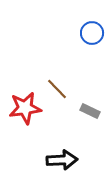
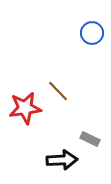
brown line: moved 1 px right, 2 px down
gray rectangle: moved 28 px down
